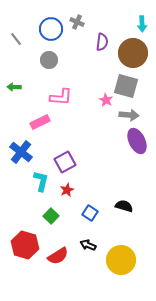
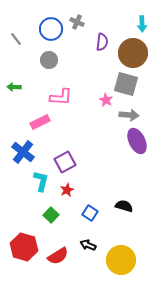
gray square: moved 2 px up
blue cross: moved 2 px right
green square: moved 1 px up
red hexagon: moved 1 px left, 2 px down
